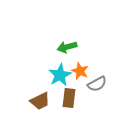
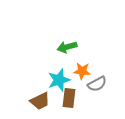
orange star: moved 2 px right; rotated 18 degrees counterclockwise
cyan star: moved 1 px left, 5 px down; rotated 10 degrees clockwise
